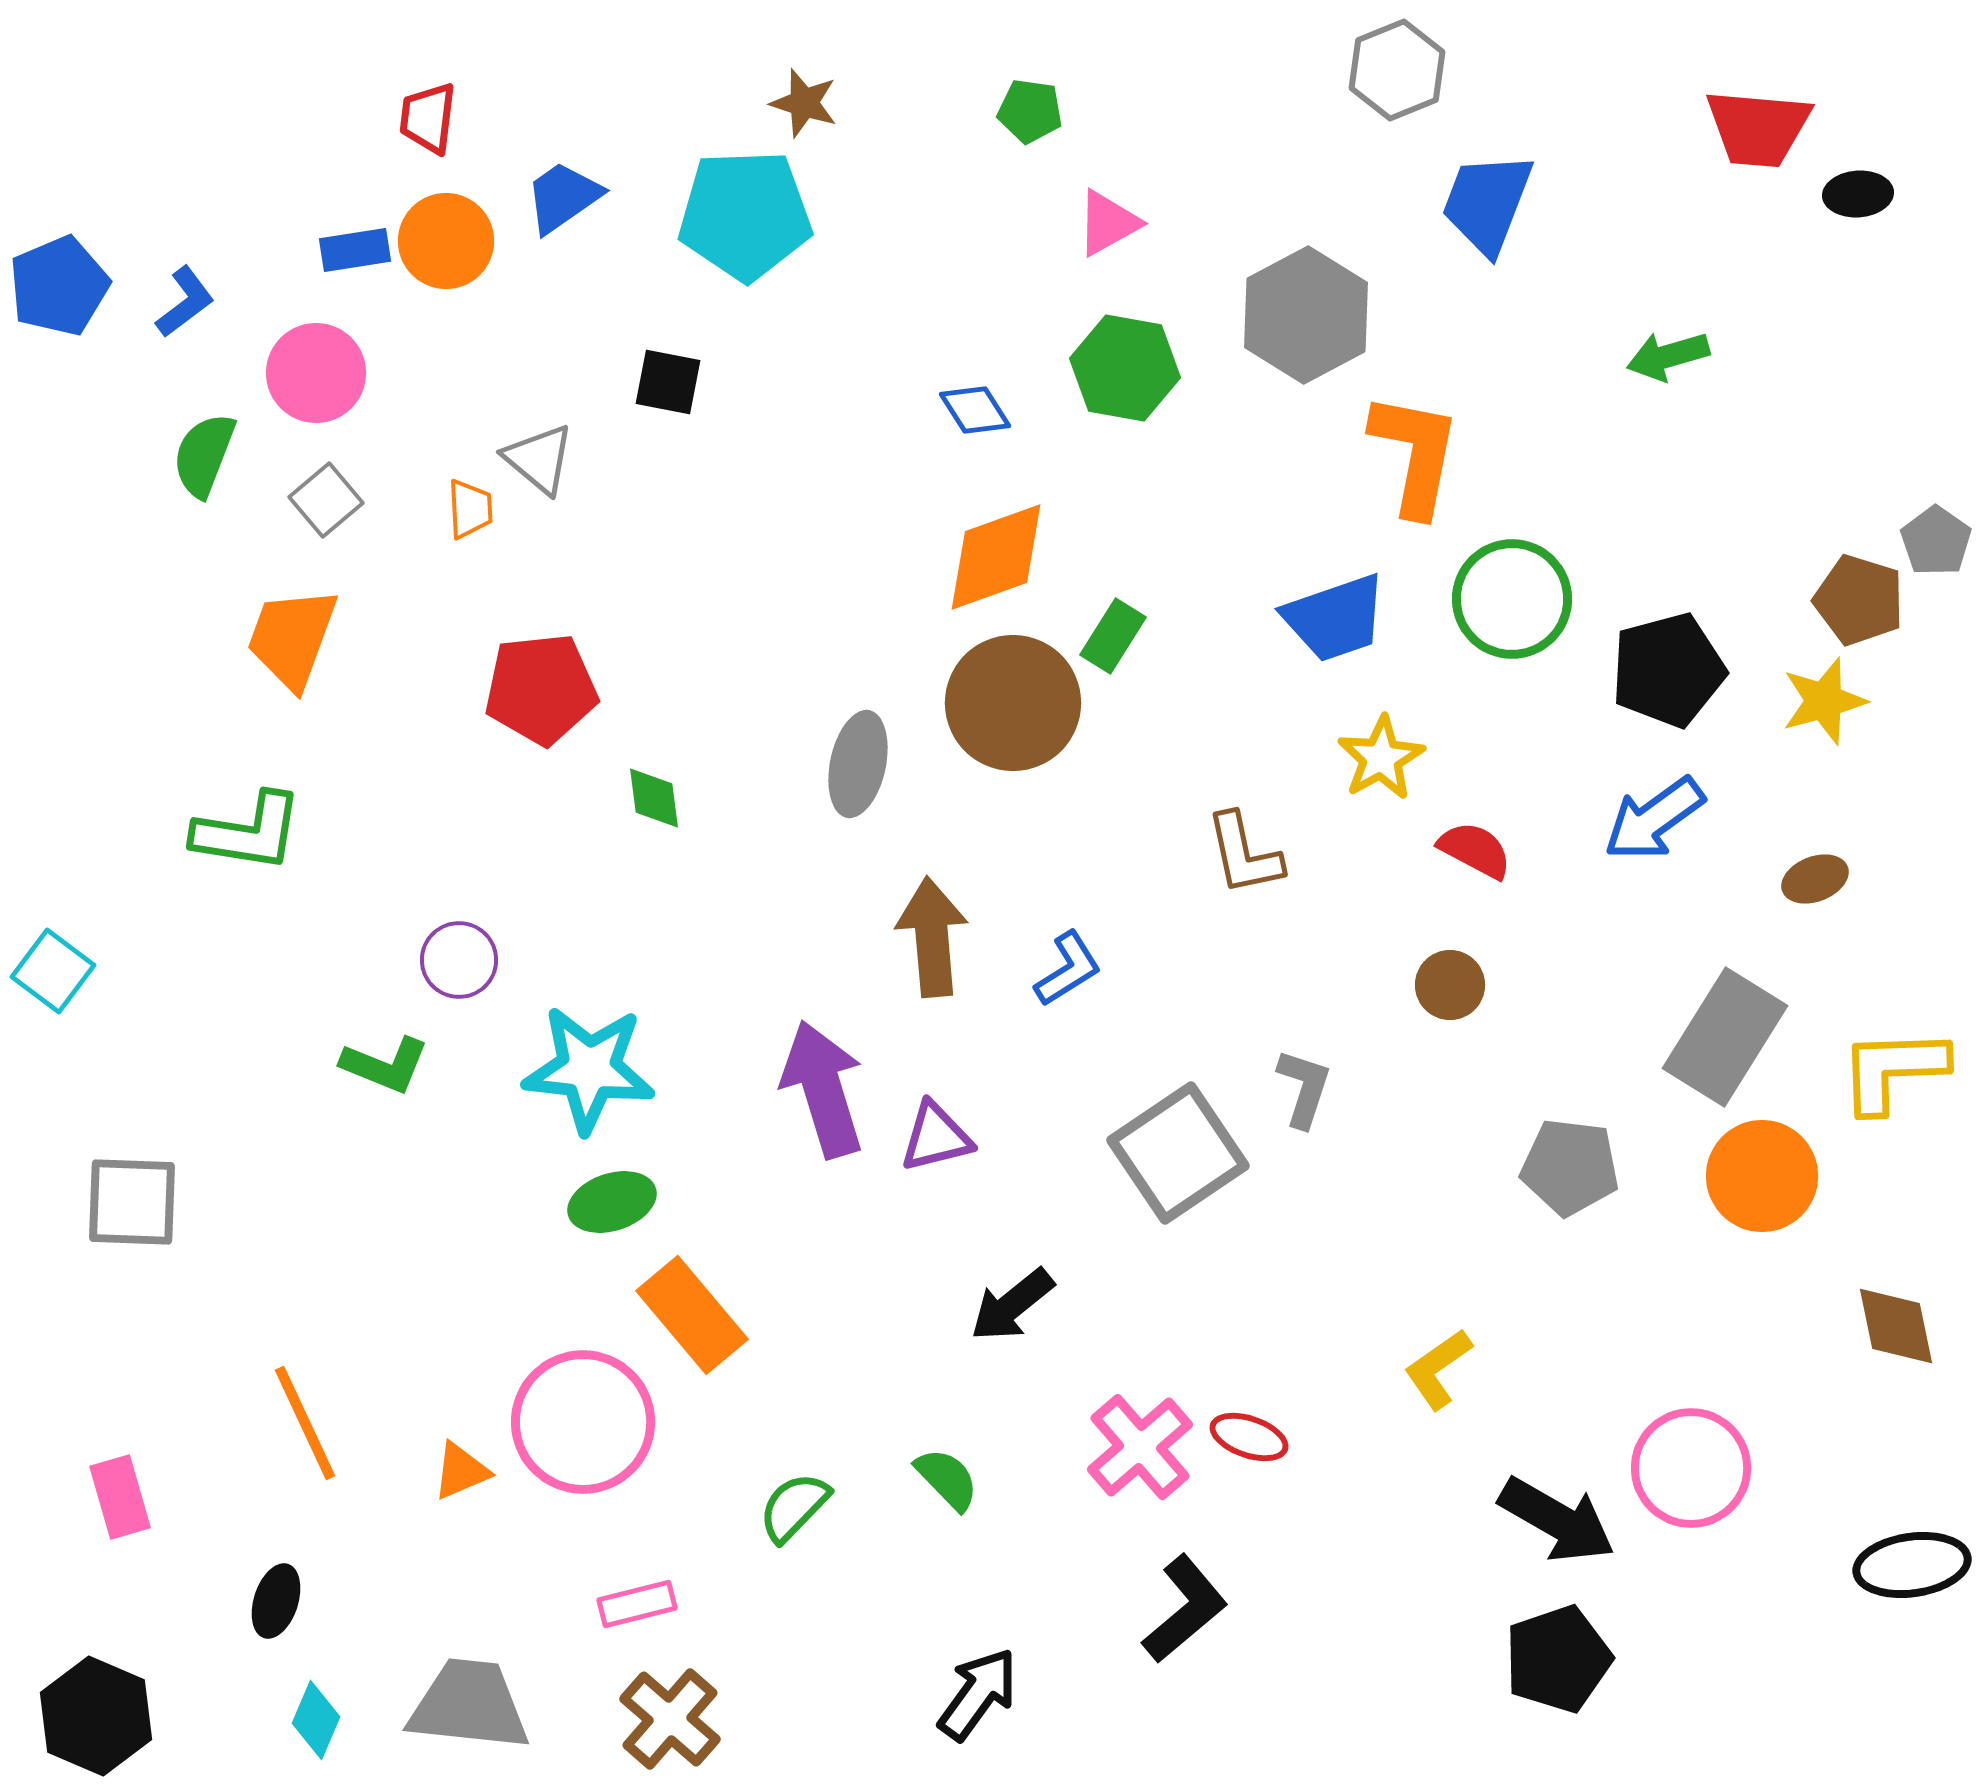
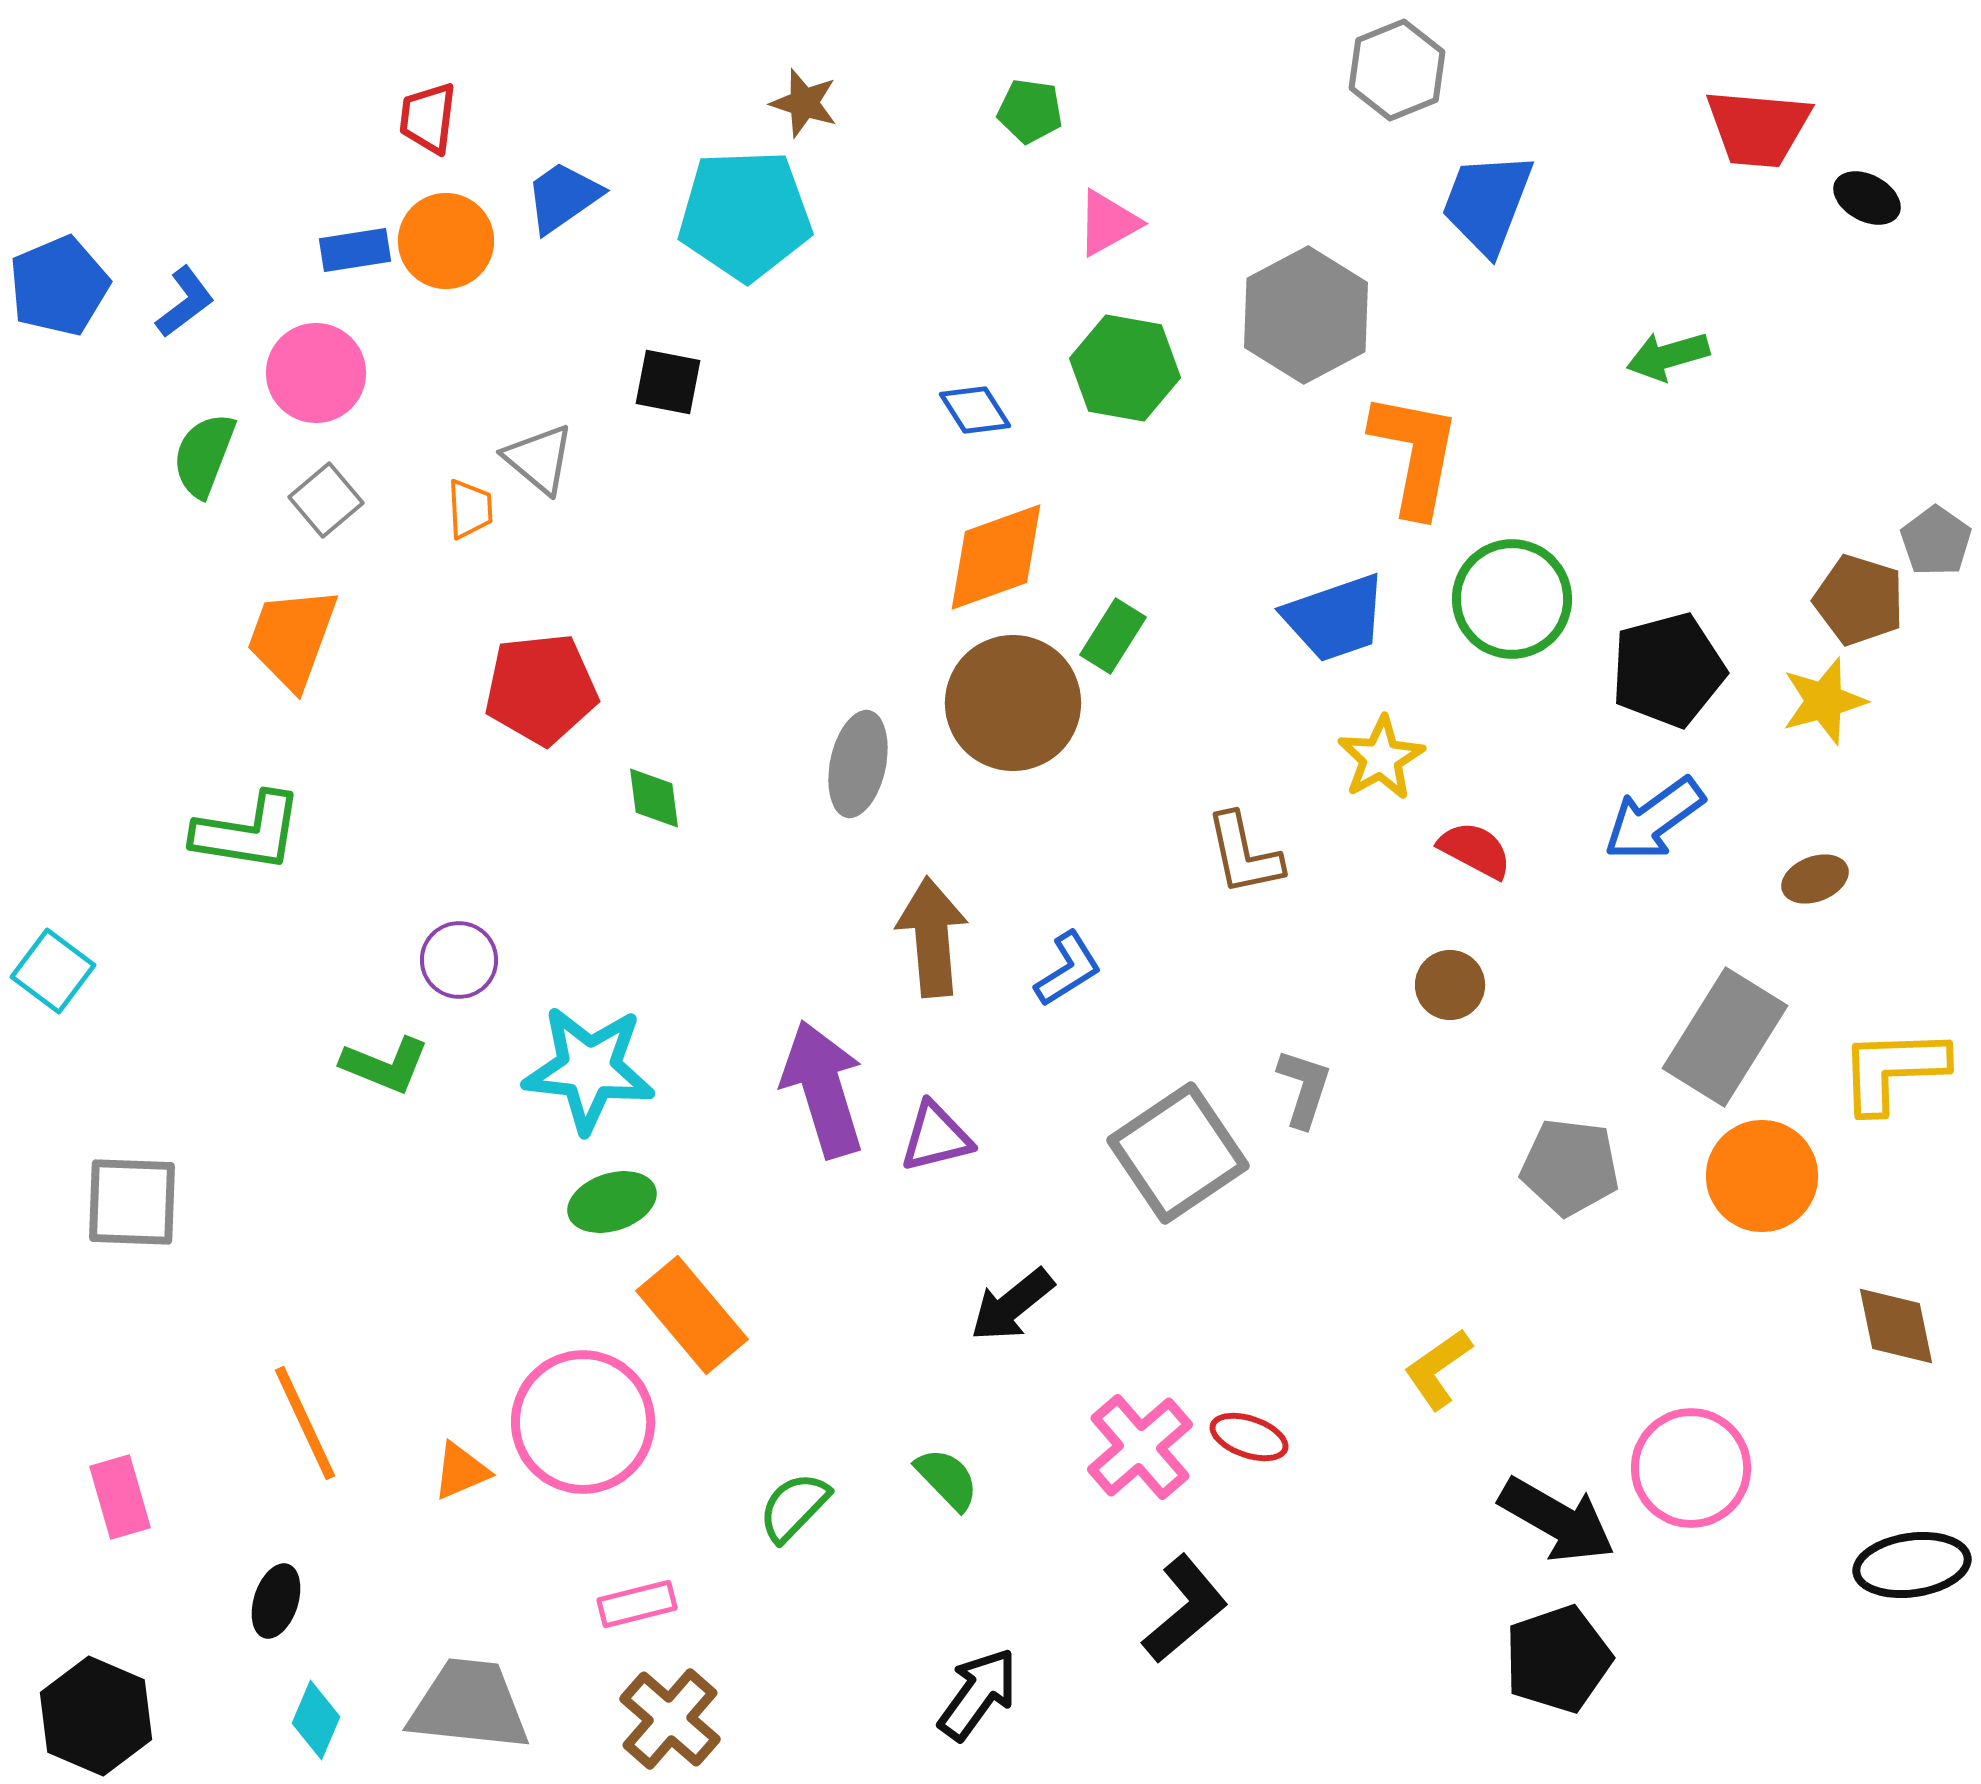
black ellipse at (1858, 194): moved 9 px right, 4 px down; rotated 32 degrees clockwise
